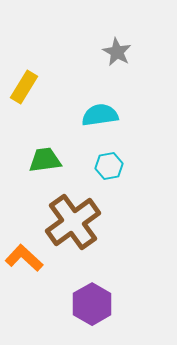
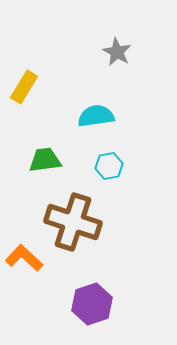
cyan semicircle: moved 4 px left, 1 px down
brown cross: rotated 36 degrees counterclockwise
purple hexagon: rotated 12 degrees clockwise
